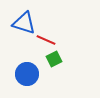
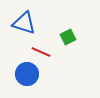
red line: moved 5 px left, 12 px down
green square: moved 14 px right, 22 px up
